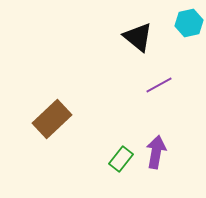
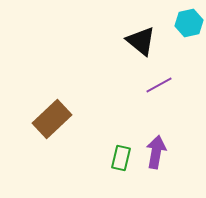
black triangle: moved 3 px right, 4 px down
green rectangle: moved 1 px up; rotated 25 degrees counterclockwise
